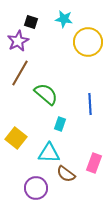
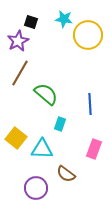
yellow circle: moved 7 px up
cyan triangle: moved 7 px left, 4 px up
pink rectangle: moved 14 px up
